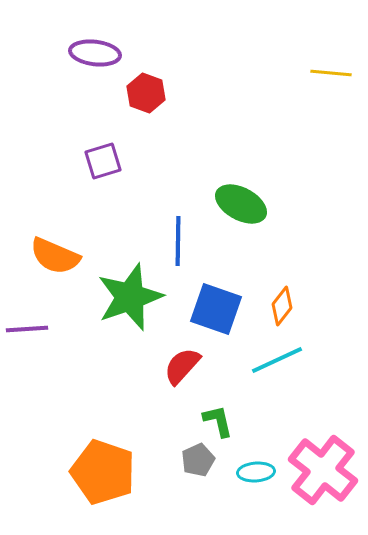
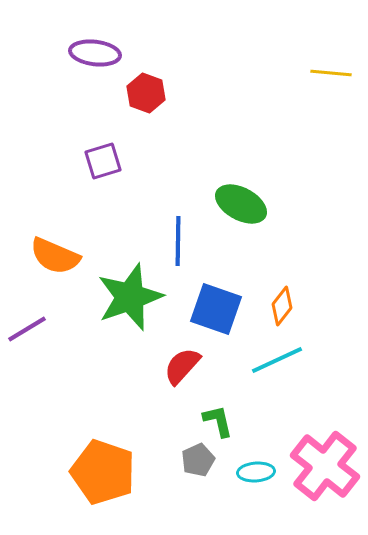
purple line: rotated 27 degrees counterclockwise
pink cross: moved 2 px right, 4 px up
